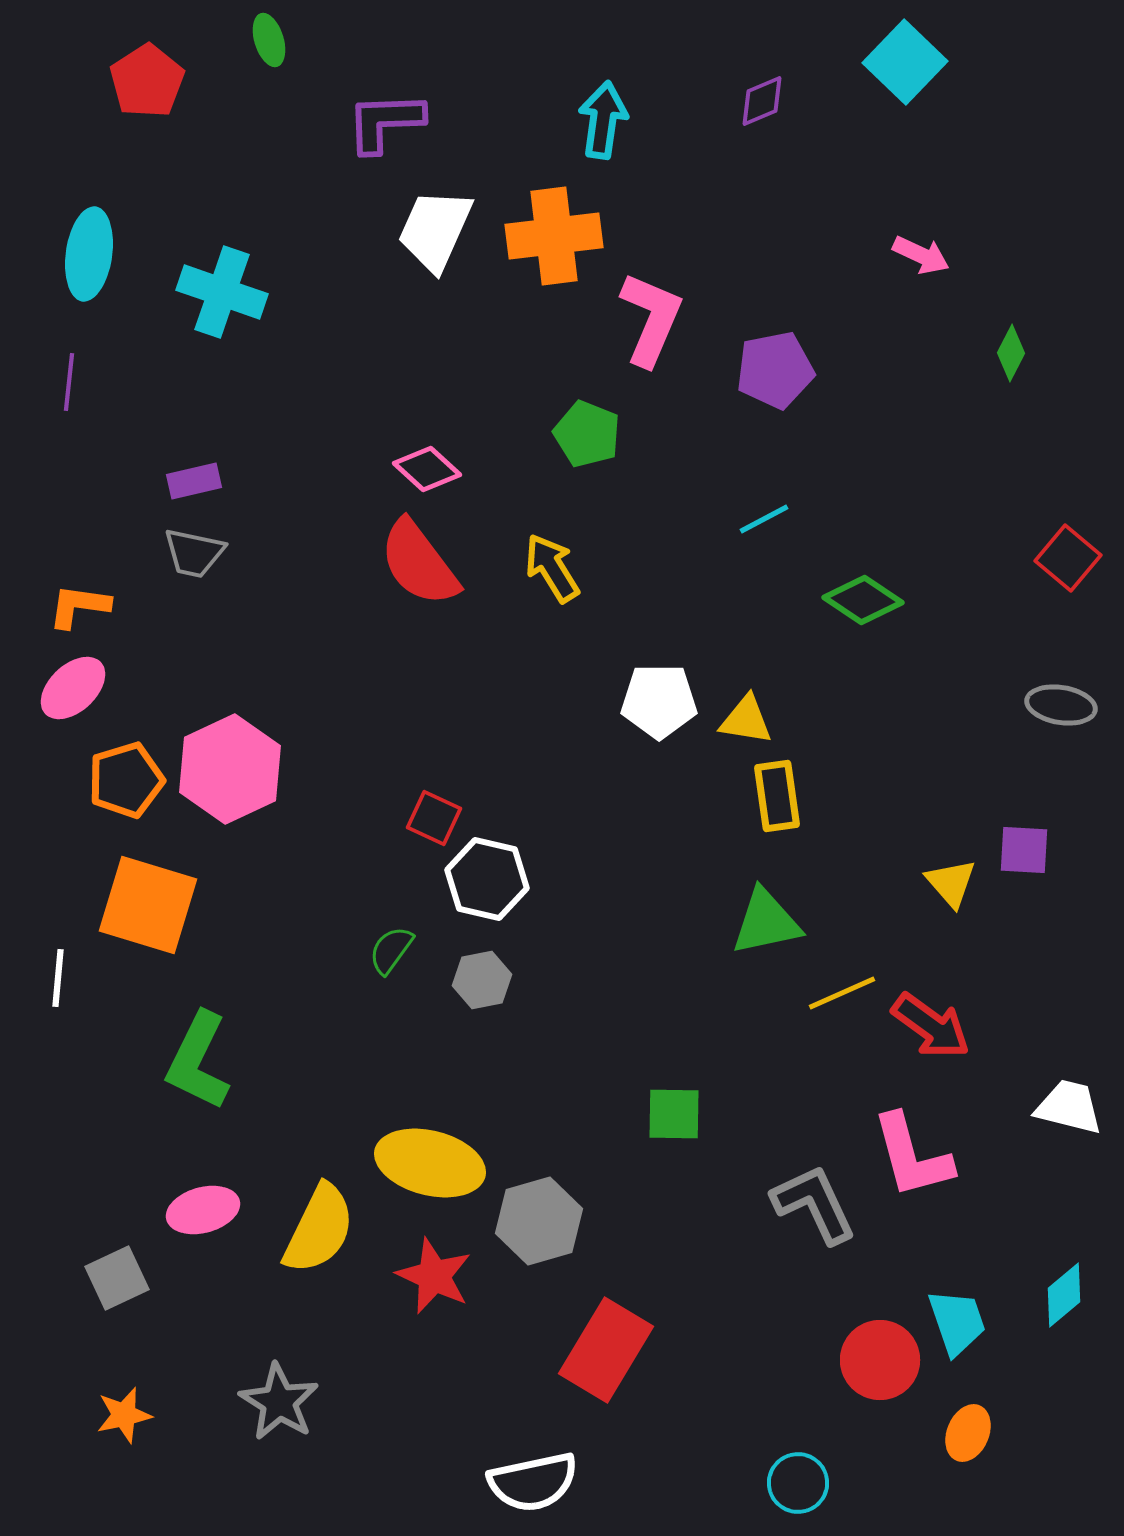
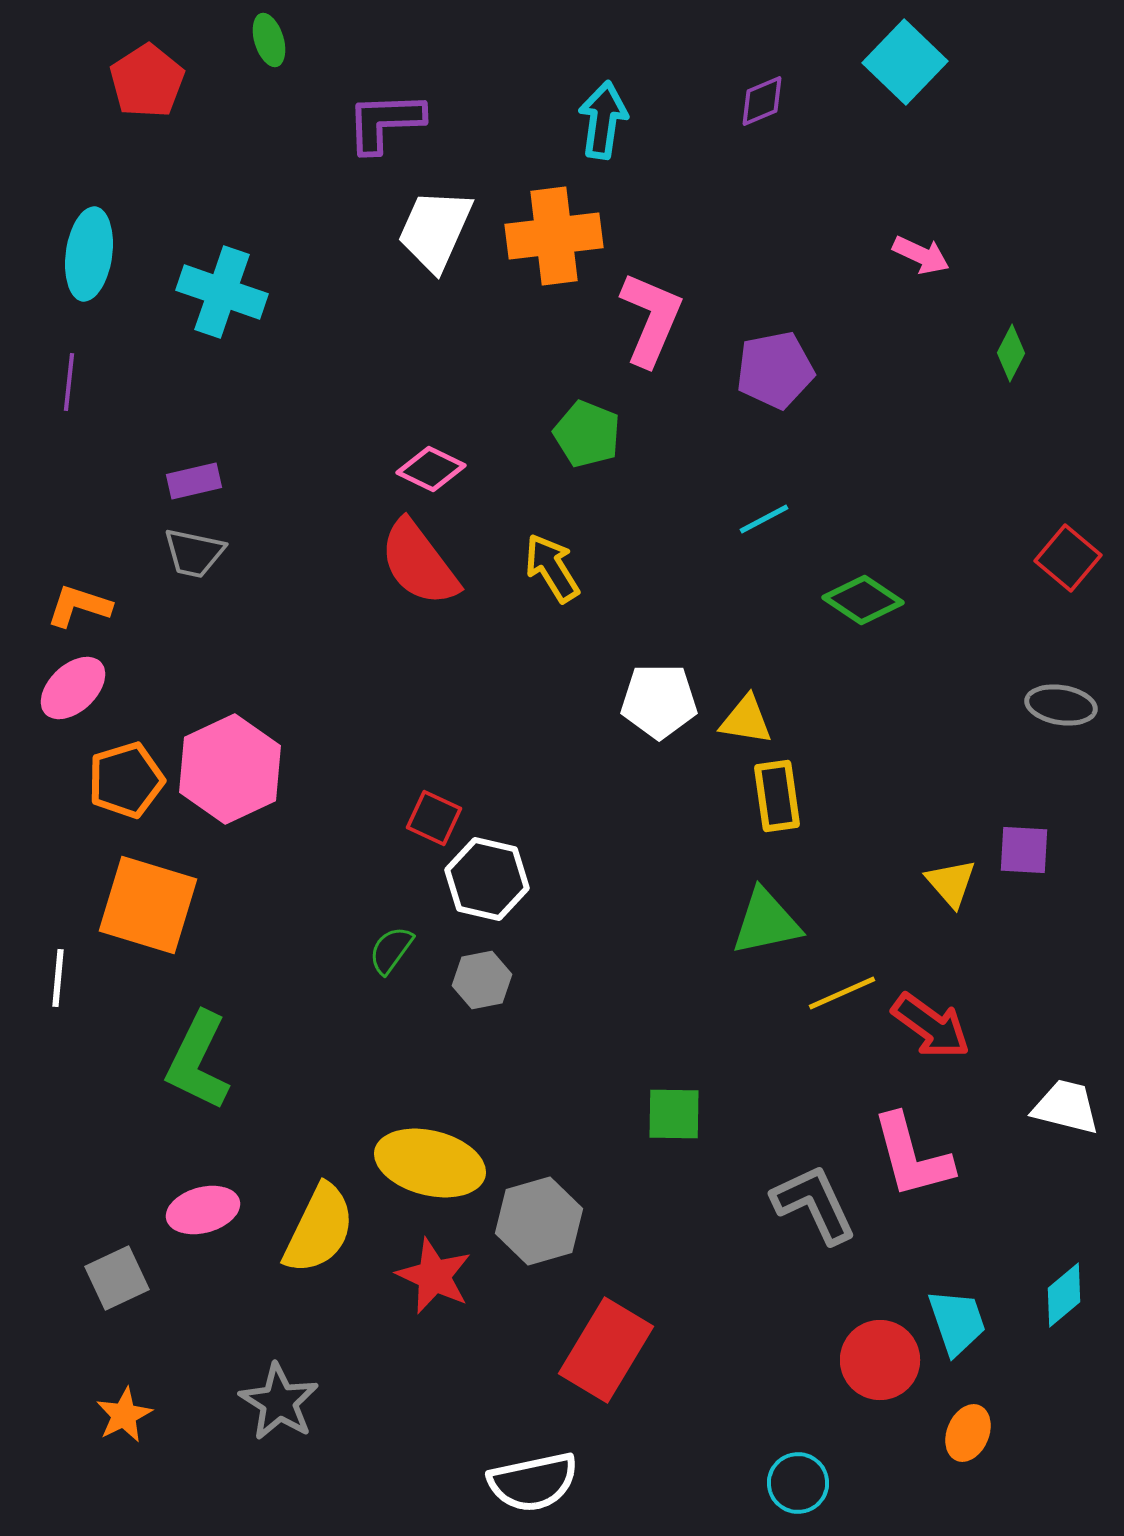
pink diamond at (427, 469): moved 4 px right; rotated 16 degrees counterclockwise
orange L-shape at (79, 606): rotated 10 degrees clockwise
white trapezoid at (1069, 1107): moved 3 px left
orange star at (124, 1415): rotated 14 degrees counterclockwise
